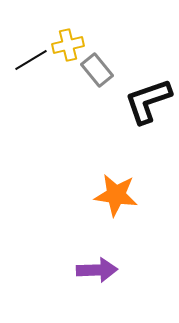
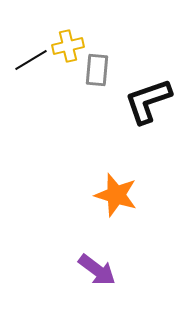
yellow cross: moved 1 px down
gray rectangle: rotated 44 degrees clockwise
orange star: rotated 9 degrees clockwise
purple arrow: rotated 39 degrees clockwise
